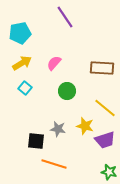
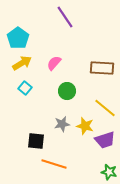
cyan pentagon: moved 2 px left, 5 px down; rotated 25 degrees counterclockwise
gray star: moved 4 px right, 5 px up; rotated 21 degrees counterclockwise
